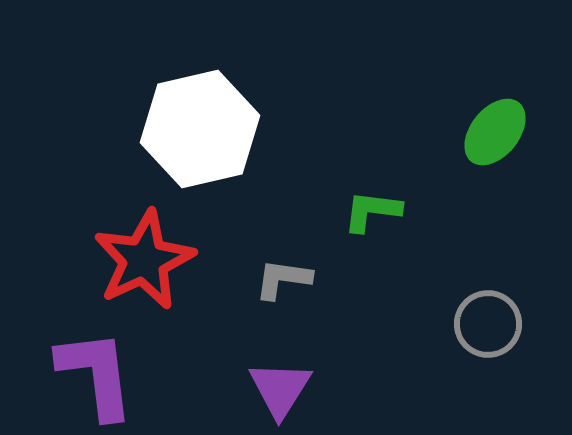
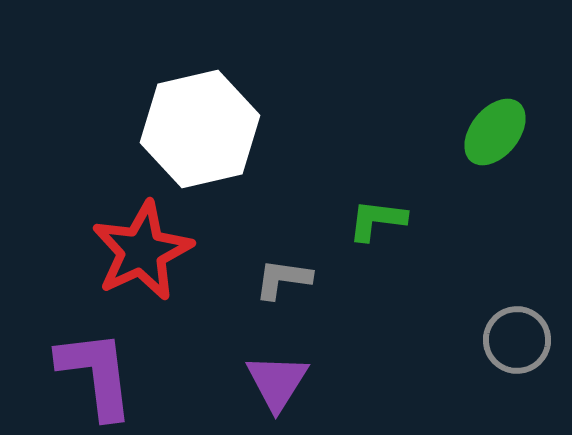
green L-shape: moved 5 px right, 9 px down
red star: moved 2 px left, 9 px up
gray circle: moved 29 px right, 16 px down
purple triangle: moved 3 px left, 7 px up
